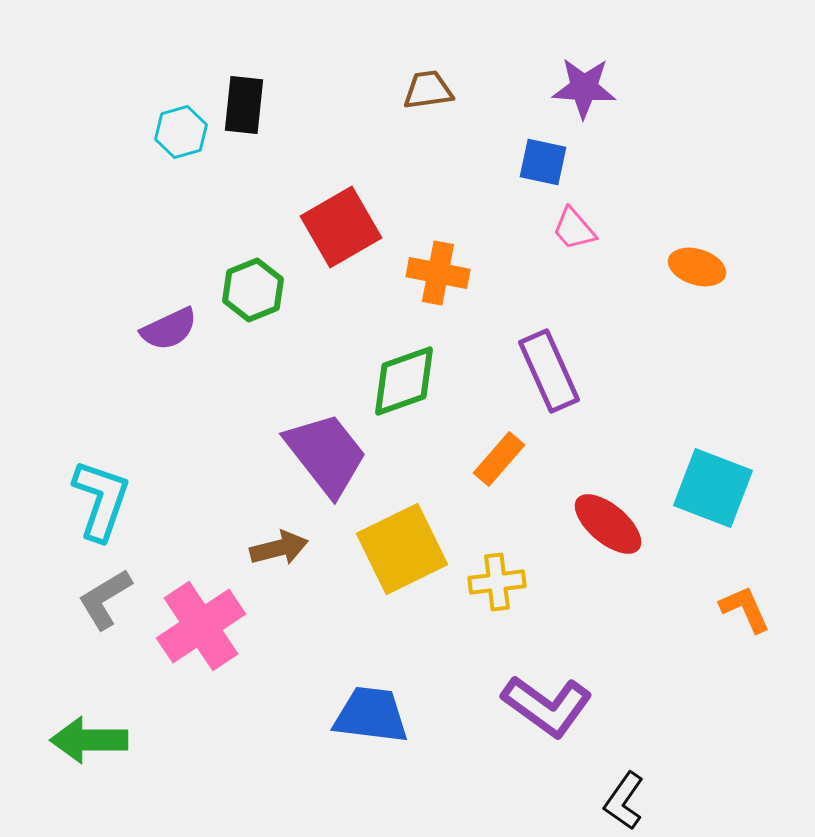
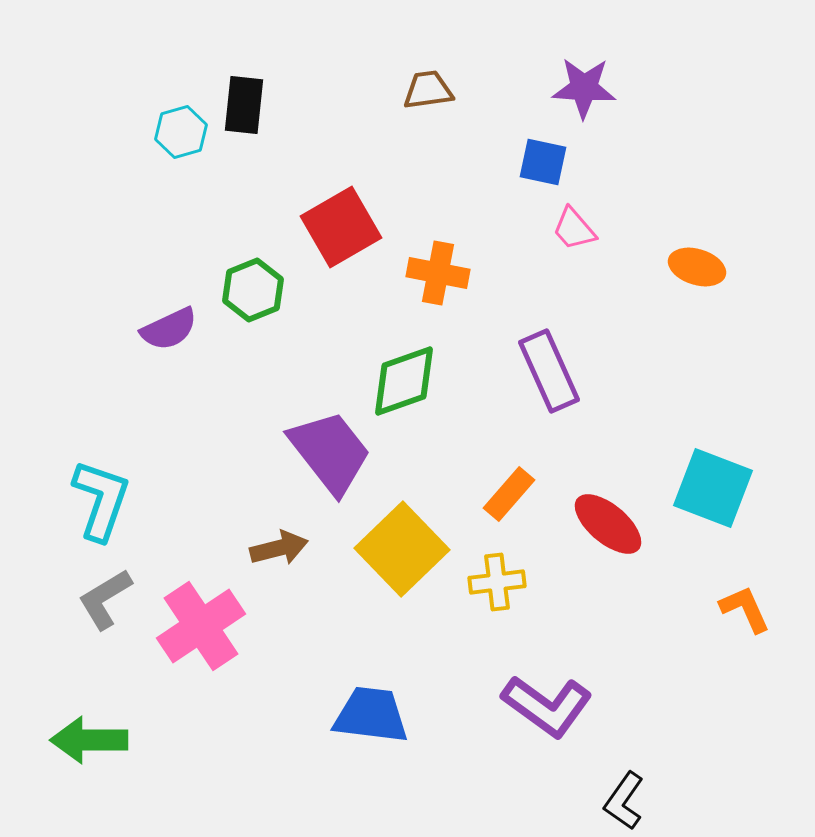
purple trapezoid: moved 4 px right, 2 px up
orange rectangle: moved 10 px right, 35 px down
yellow square: rotated 18 degrees counterclockwise
